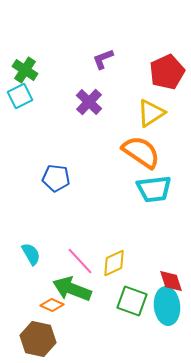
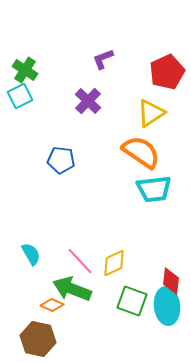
purple cross: moved 1 px left, 1 px up
blue pentagon: moved 5 px right, 18 px up
red diamond: rotated 24 degrees clockwise
